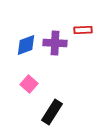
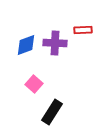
pink square: moved 5 px right
